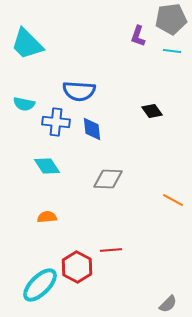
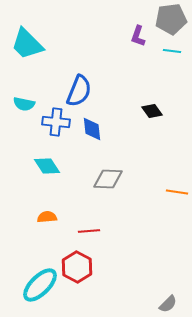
blue semicircle: rotated 72 degrees counterclockwise
orange line: moved 4 px right, 8 px up; rotated 20 degrees counterclockwise
red line: moved 22 px left, 19 px up
